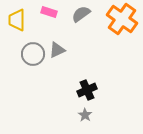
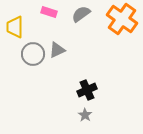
yellow trapezoid: moved 2 px left, 7 px down
